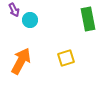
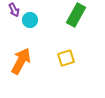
green rectangle: moved 12 px left, 4 px up; rotated 40 degrees clockwise
